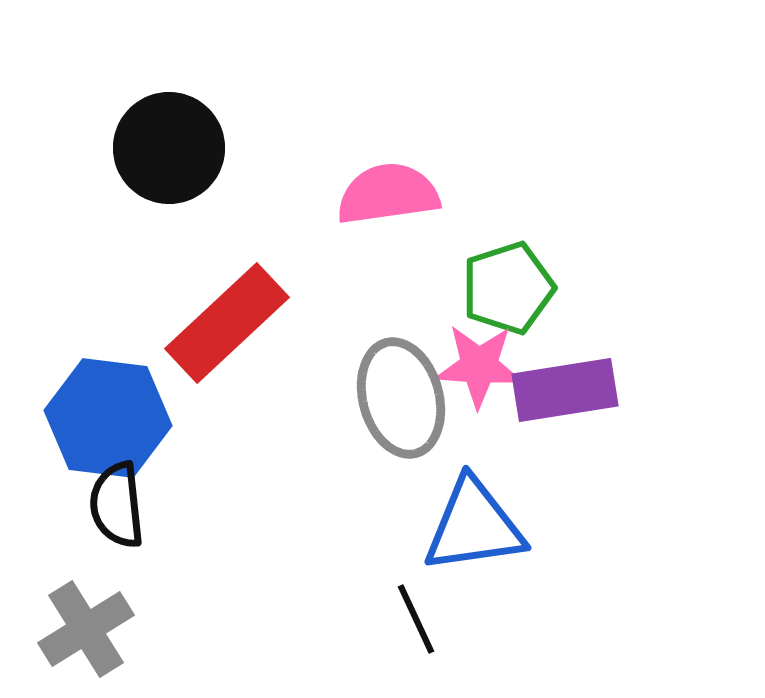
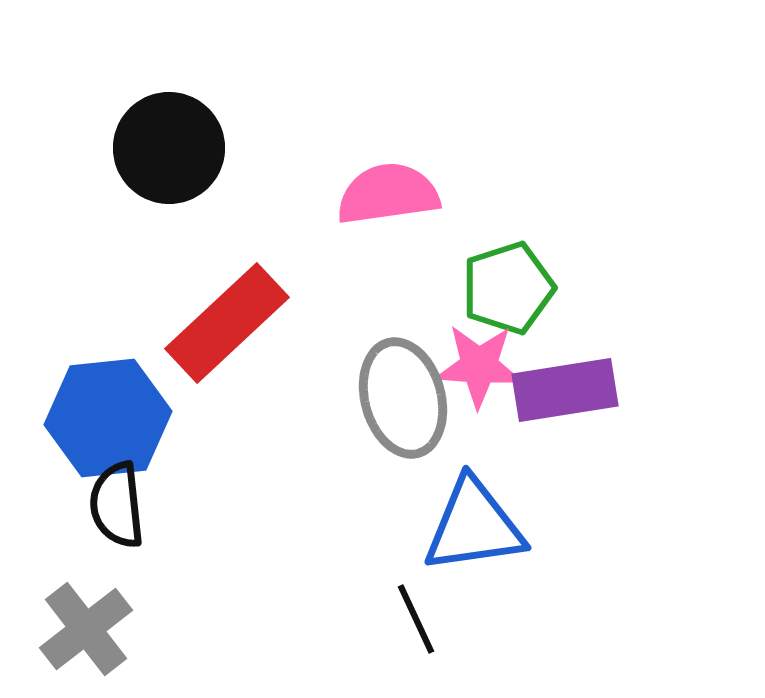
gray ellipse: moved 2 px right
blue hexagon: rotated 13 degrees counterclockwise
gray cross: rotated 6 degrees counterclockwise
